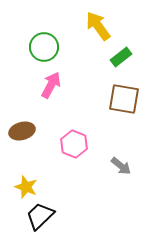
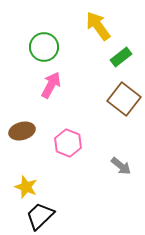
brown square: rotated 28 degrees clockwise
pink hexagon: moved 6 px left, 1 px up
